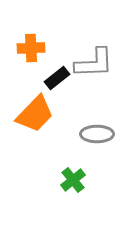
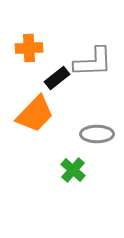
orange cross: moved 2 px left
gray L-shape: moved 1 px left, 1 px up
green cross: moved 10 px up; rotated 10 degrees counterclockwise
